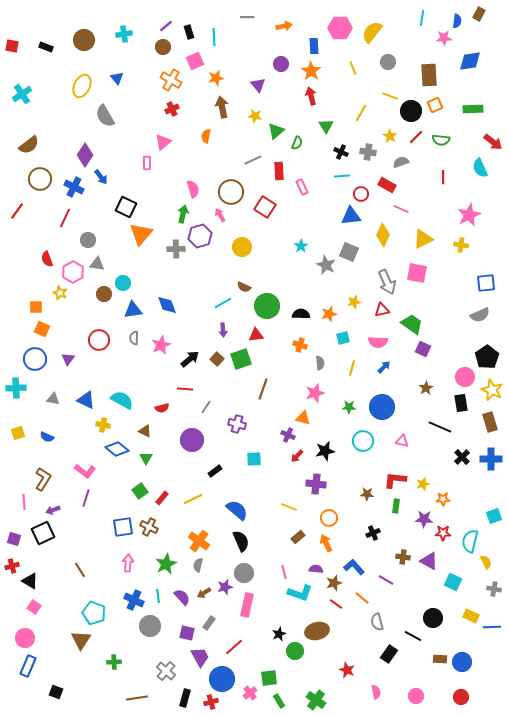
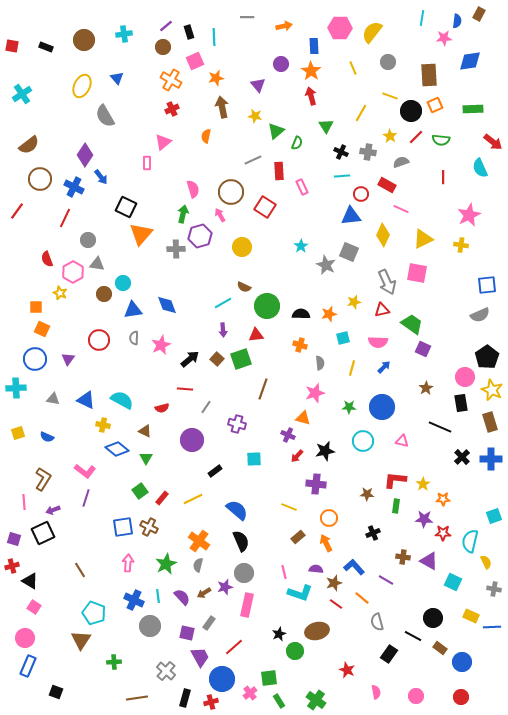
blue square at (486, 283): moved 1 px right, 2 px down
yellow star at (423, 484): rotated 16 degrees counterclockwise
brown rectangle at (440, 659): moved 11 px up; rotated 32 degrees clockwise
